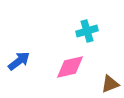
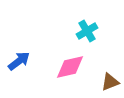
cyan cross: rotated 15 degrees counterclockwise
brown triangle: moved 2 px up
